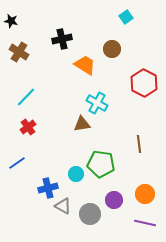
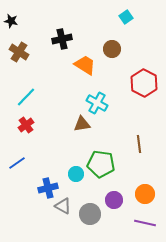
red cross: moved 2 px left, 2 px up
